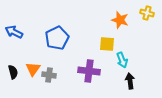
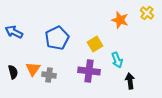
yellow cross: rotated 24 degrees clockwise
yellow square: moved 12 px left; rotated 35 degrees counterclockwise
cyan arrow: moved 5 px left
